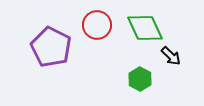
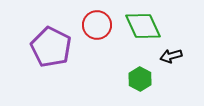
green diamond: moved 2 px left, 2 px up
black arrow: rotated 120 degrees clockwise
